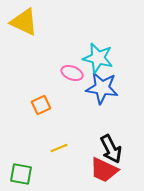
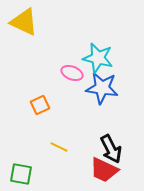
orange square: moved 1 px left
yellow line: moved 1 px up; rotated 48 degrees clockwise
